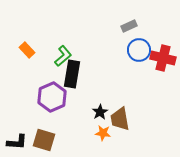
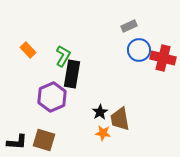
orange rectangle: moved 1 px right
green L-shape: rotated 20 degrees counterclockwise
